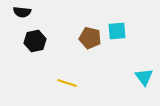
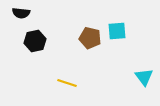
black semicircle: moved 1 px left, 1 px down
